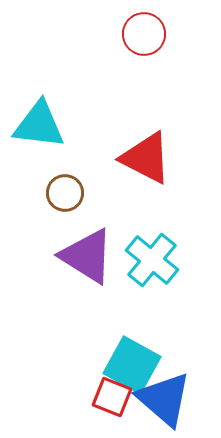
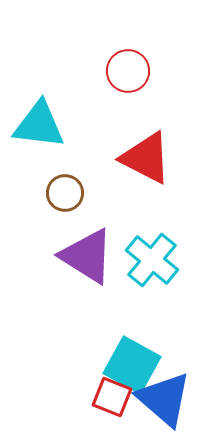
red circle: moved 16 px left, 37 px down
